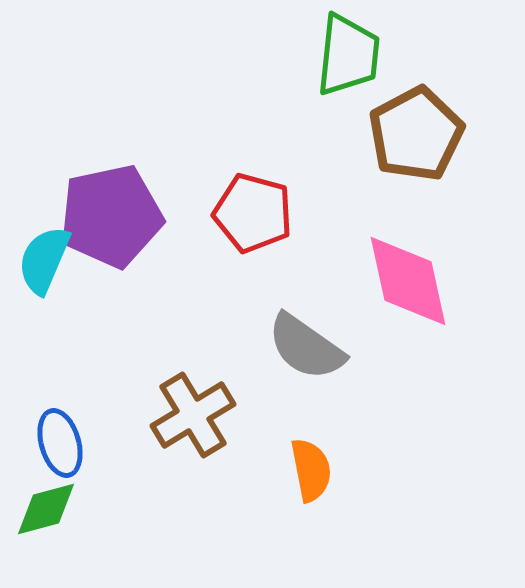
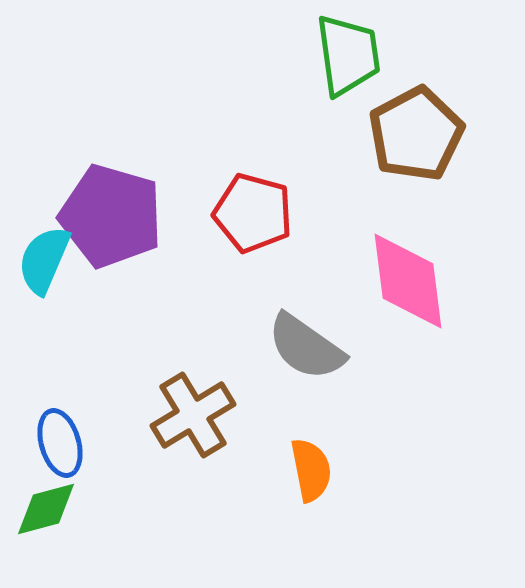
green trapezoid: rotated 14 degrees counterclockwise
purple pentagon: rotated 28 degrees clockwise
pink diamond: rotated 5 degrees clockwise
